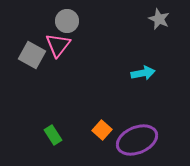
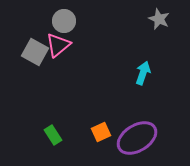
gray circle: moved 3 px left
pink triangle: rotated 12 degrees clockwise
gray square: moved 3 px right, 3 px up
cyan arrow: rotated 60 degrees counterclockwise
orange square: moved 1 px left, 2 px down; rotated 24 degrees clockwise
purple ellipse: moved 2 px up; rotated 9 degrees counterclockwise
